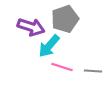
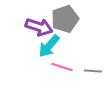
purple arrow: moved 8 px right
